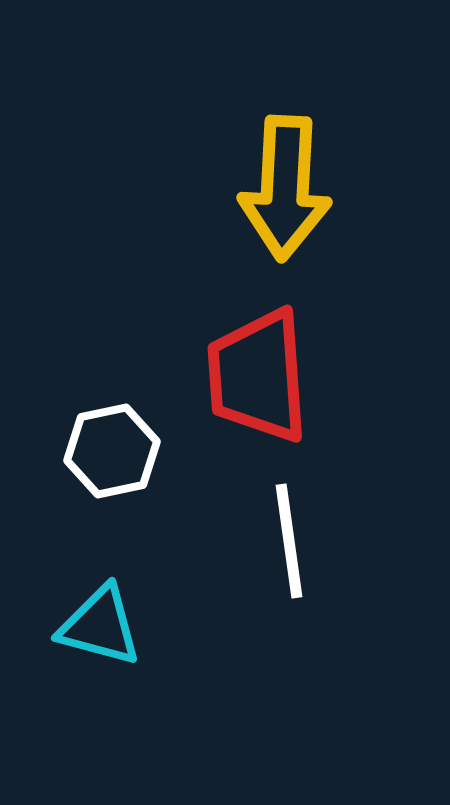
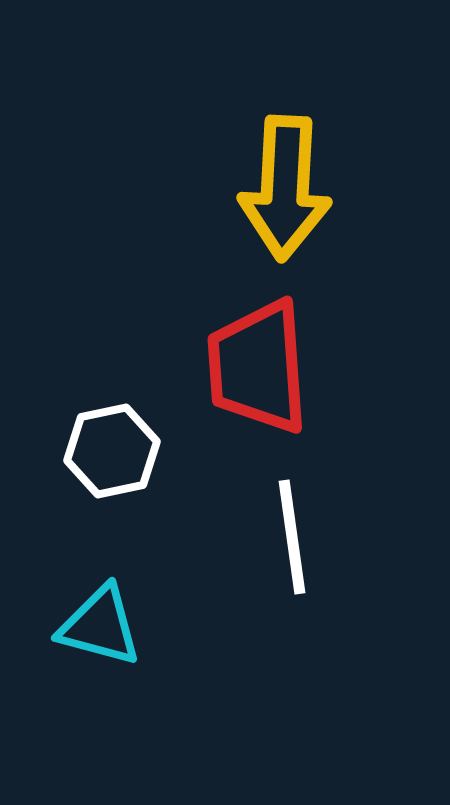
red trapezoid: moved 9 px up
white line: moved 3 px right, 4 px up
